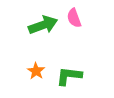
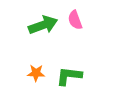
pink semicircle: moved 1 px right, 2 px down
orange star: moved 2 px down; rotated 30 degrees counterclockwise
